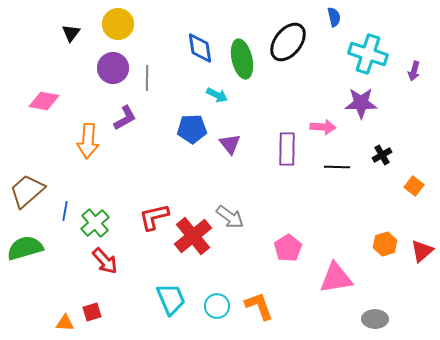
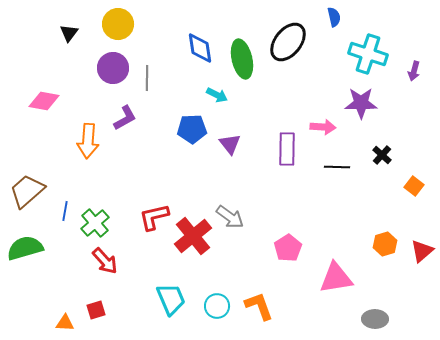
black triangle: moved 2 px left
black cross: rotated 18 degrees counterclockwise
red square: moved 4 px right, 2 px up
